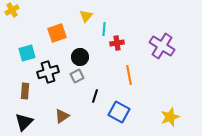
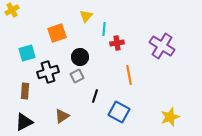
black triangle: rotated 18 degrees clockwise
